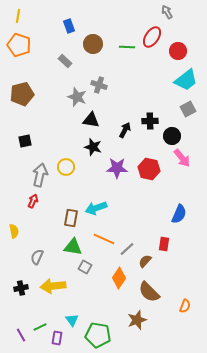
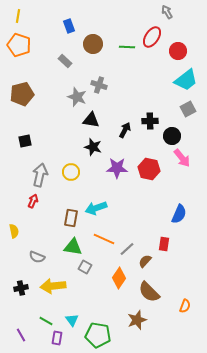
yellow circle at (66, 167): moved 5 px right, 5 px down
gray semicircle at (37, 257): rotated 91 degrees counterclockwise
green line at (40, 327): moved 6 px right, 6 px up; rotated 56 degrees clockwise
